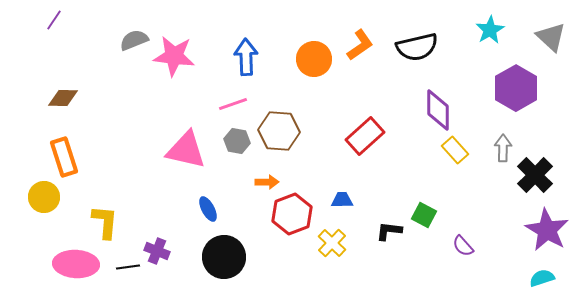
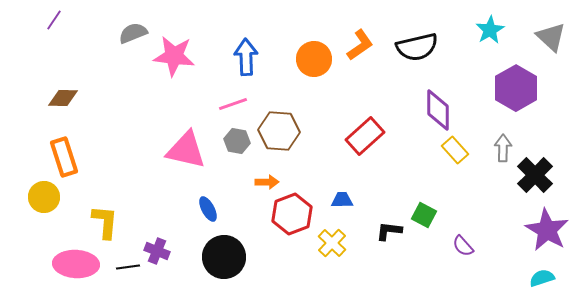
gray semicircle: moved 1 px left, 7 px up
